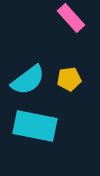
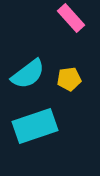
cyan semicircle: moved 6 px up
cyan rectangle: rotated 30 degrees counterclockwise
